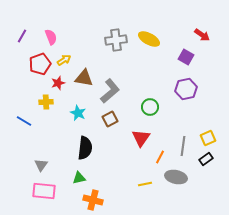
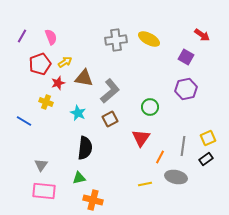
yellow arrow: moved 1 px right, 2 px down
yellow cross: rotated 24 degrees clockwise
